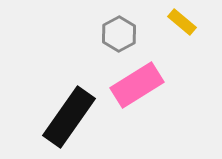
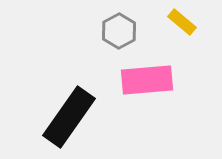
gray hexagon: moved 3 px up
pink rectangle: moved 10 px right, 5 px up; rotated 27 degrees clockwise
